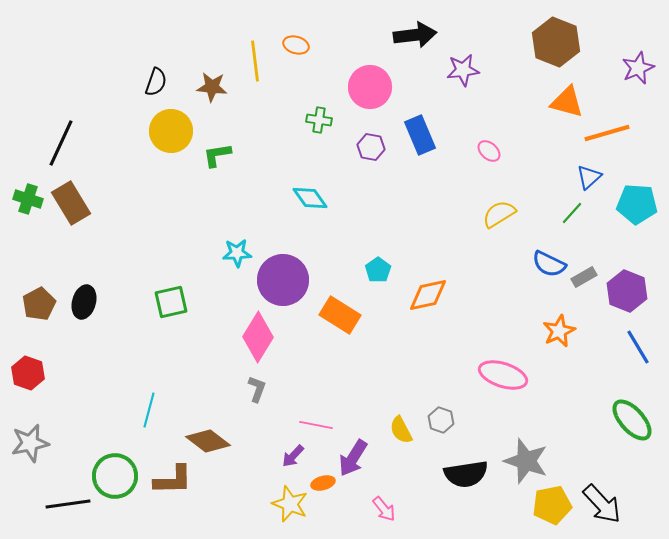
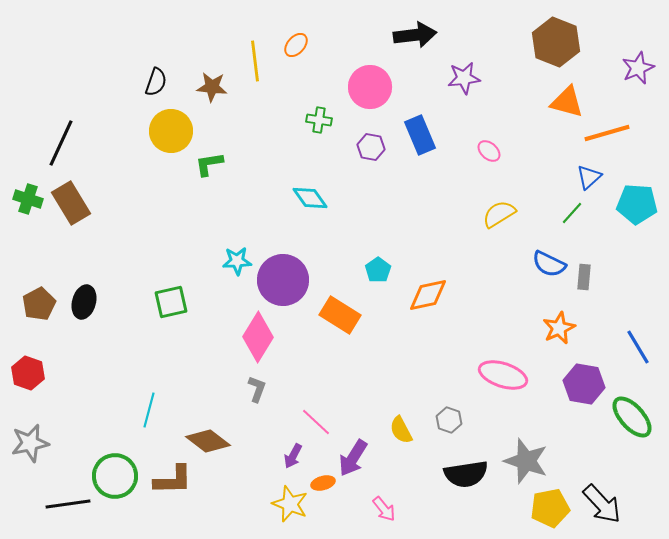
orange ellipse at (296, 45): rotated 65 degrees counterclockwise
purple star at (463, 70): moved 1 px right, 8 px down
green L-shape at (217, 155): moved 8 px left, 9 px down
cyan star at (237, 253): moved 8 px down
gray rectangle at (584, 277): rotated 55 degrees counterclockwise
purple hexagon at (627, 291): moved 43 px left, 93 px down; rotated 12 degrees counterclockwise
orange star at (559, 331): moved 3 px up
gray hexagon at (441, 420): moved 8 px right
green ellipse at (632, 420): moved 3 px up
pink line at (316, 425): moved 3 px up; rotated 32 degrees clockwise
purple arrow at (293, 456): rotated 15 degrees counterclockwise
yellow pentagon at (552, 505): moved 2 px left, 3 px down
